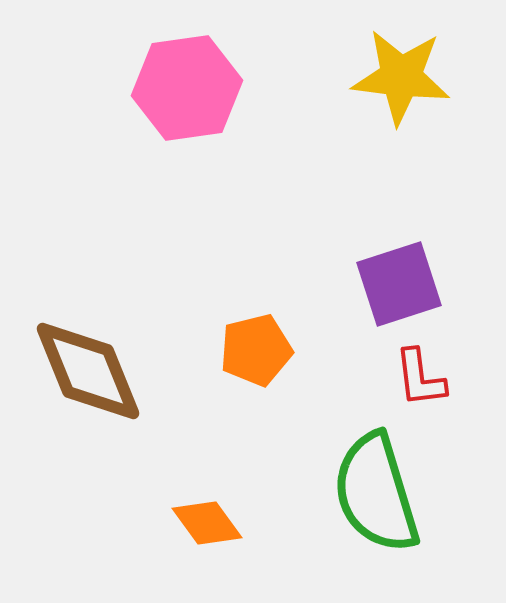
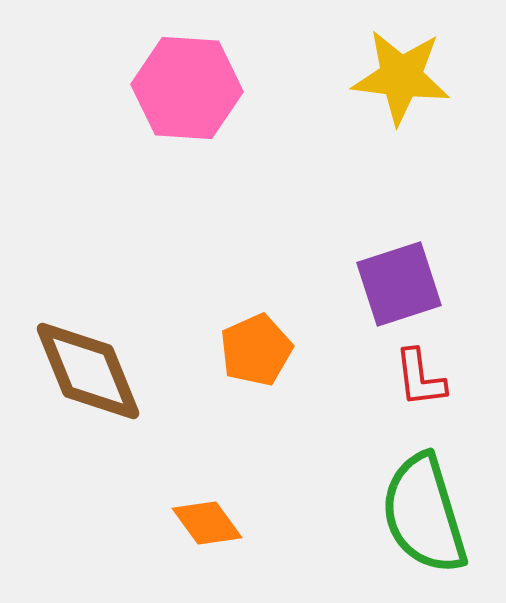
pink hexagon: rotated 12 degrees clockwise
orange pentagon: rotated 10 degrees counterclockwise
green semicircle: moved 48 px right, 21 px down
